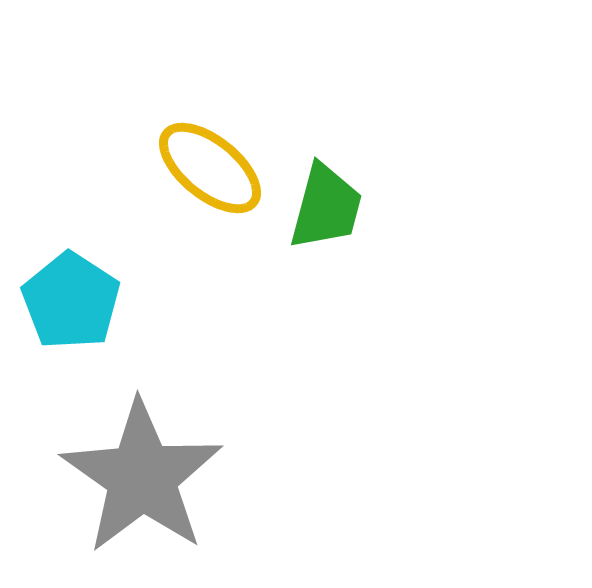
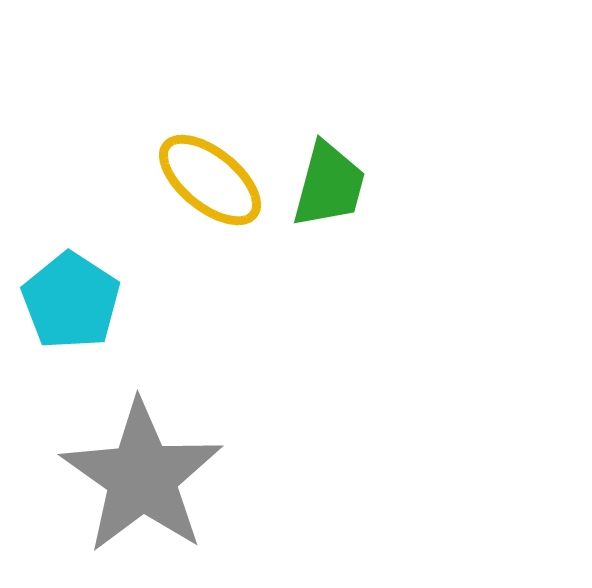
yellow ellipse: moved 12 px down
green trapezoid: moved 3 px right, 22 px up
